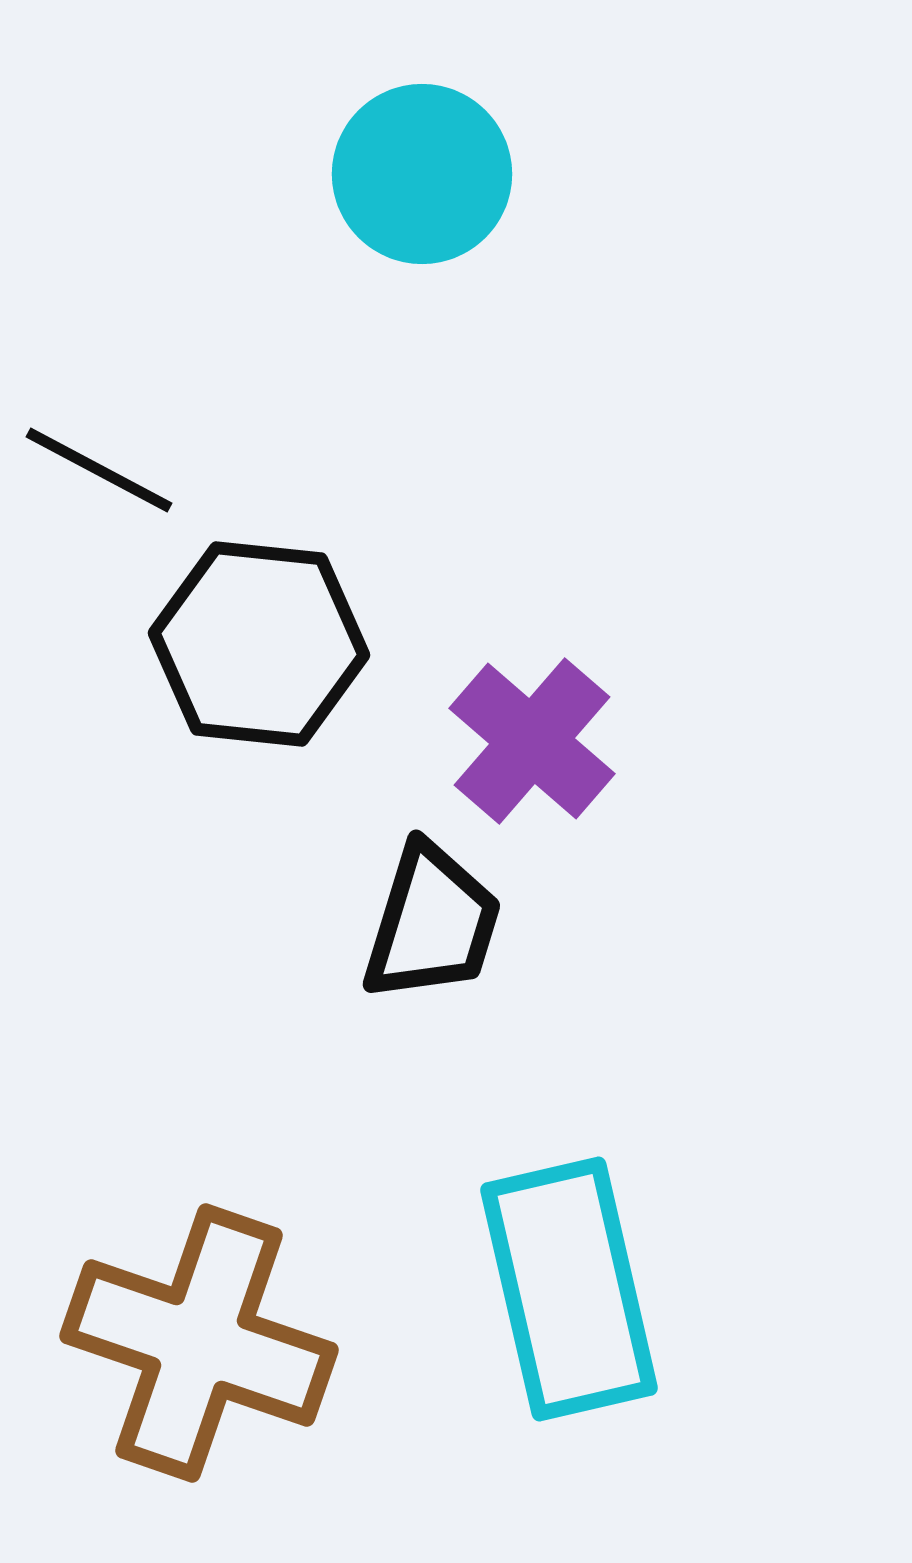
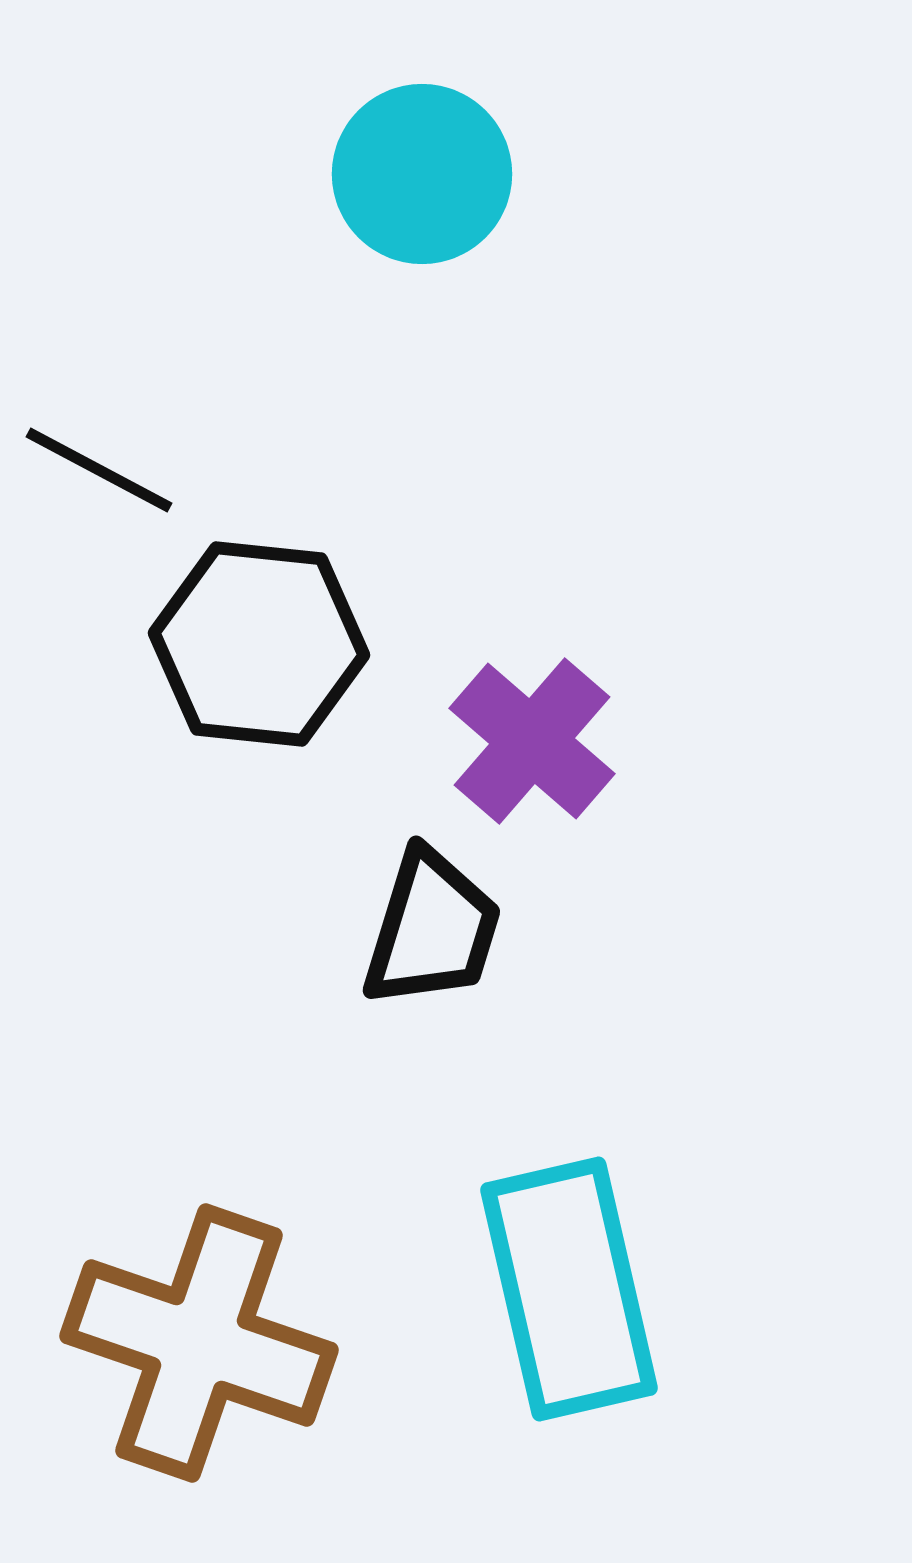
black trapezoid: moved 6 px down
